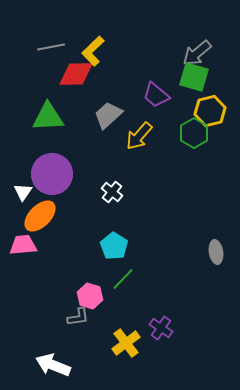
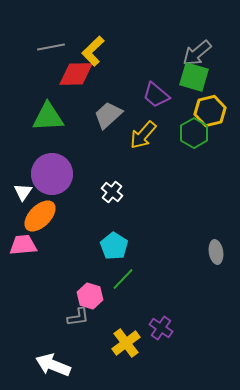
yellow arrow: moved 4 px right, 1 px up
